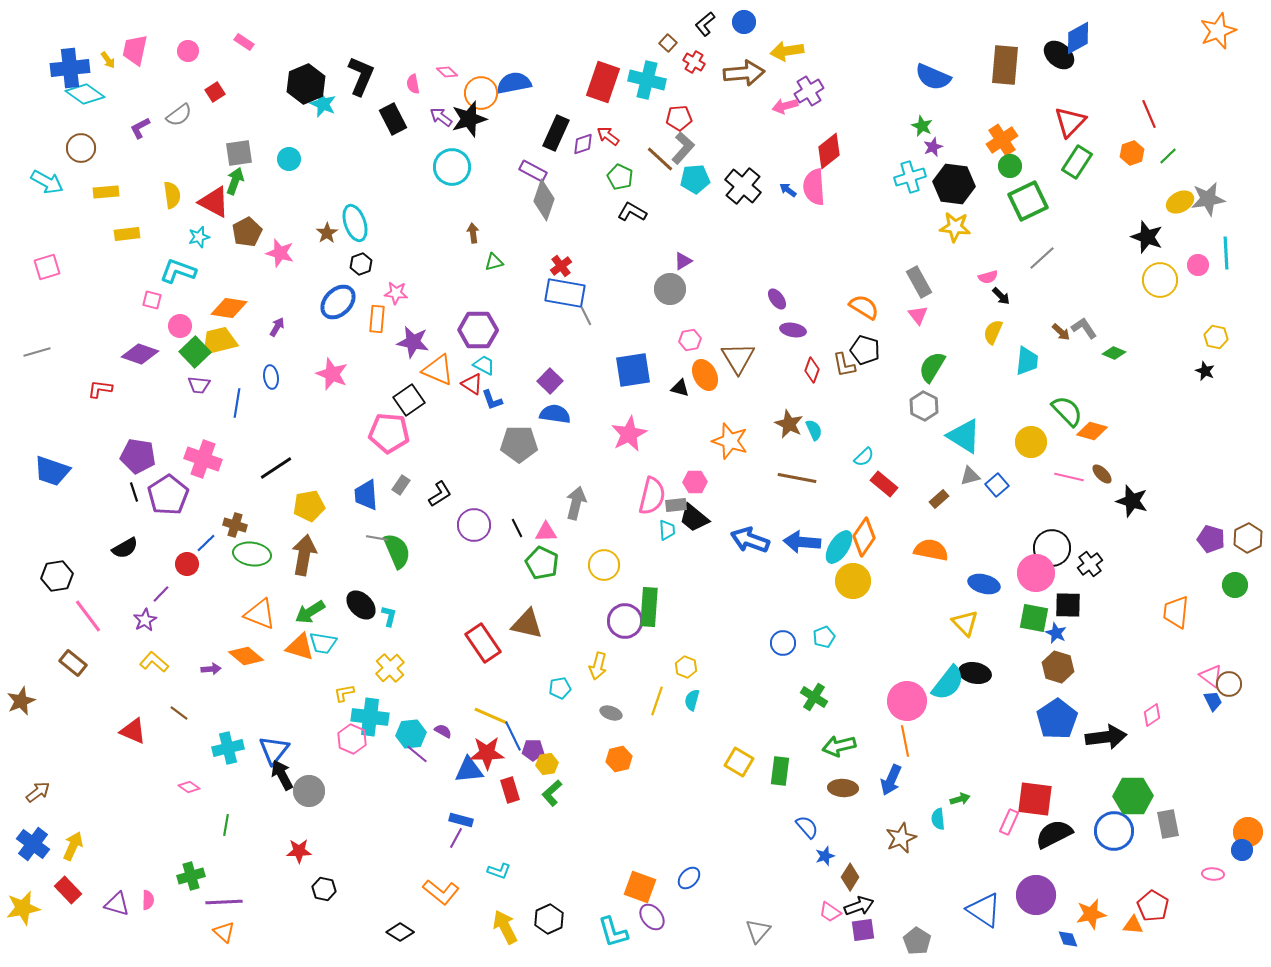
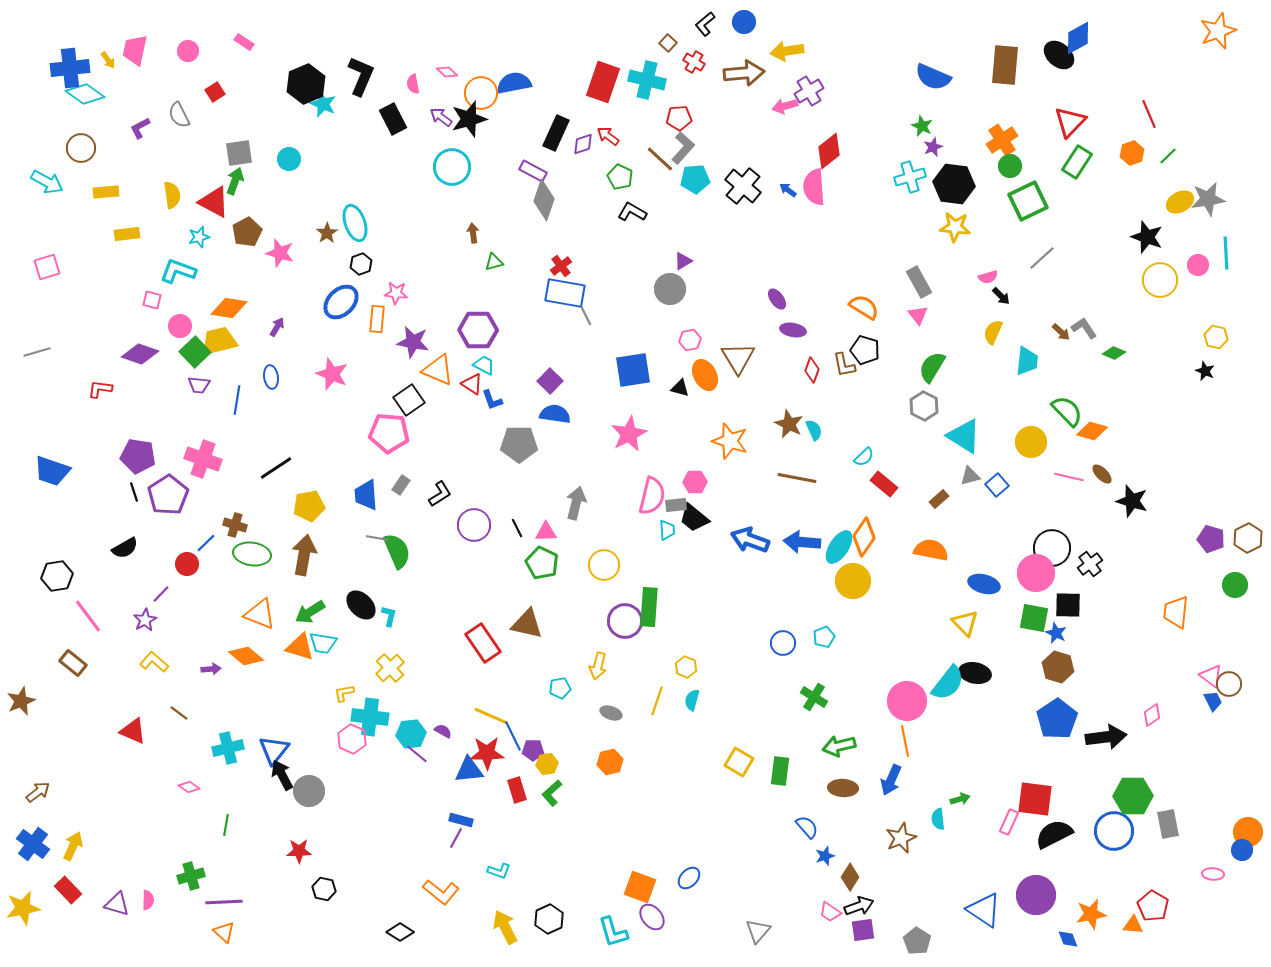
gray semicircle at (179, 115): rotated 100 degrees clockwise
blue ellipse at (338, 302): moved 3 px right
blue line at (237, 403): moved 3 px up
orange hexagon at (619, 759): moved 9 px left, 3 px down
red rectangle at (510, 790): moved 7 px right
